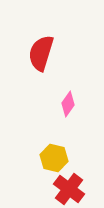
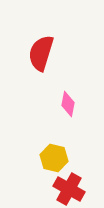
pink diamond: rotated 25 degrees counterclockwise
red cross: rotated 8 degrees counterclockwise
